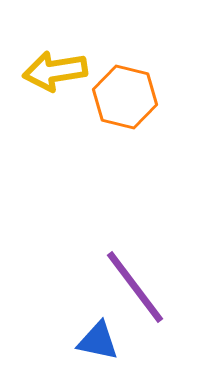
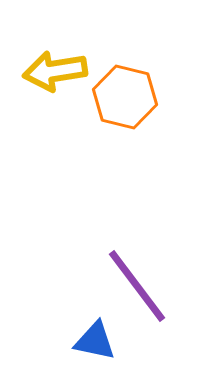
purple line: moved 2 px right, 1 px up
blue triangle: moved 3 px left
